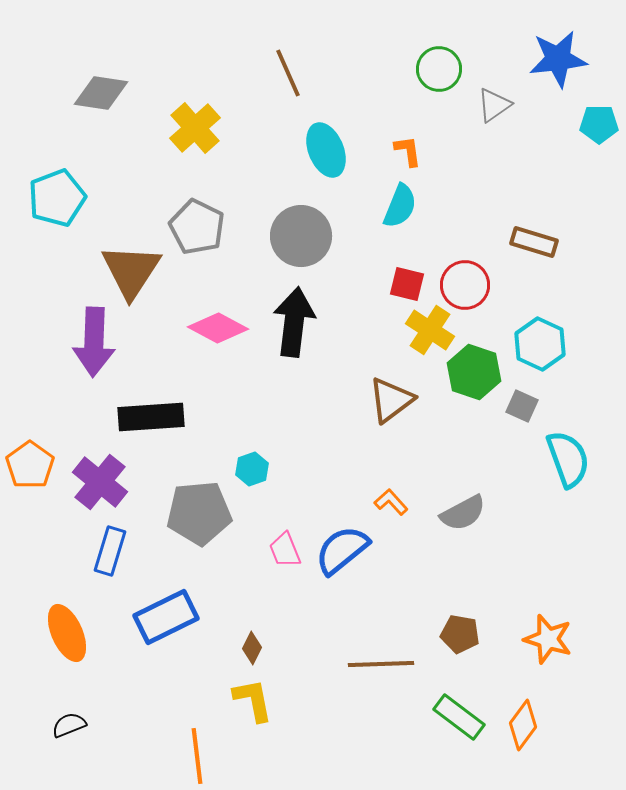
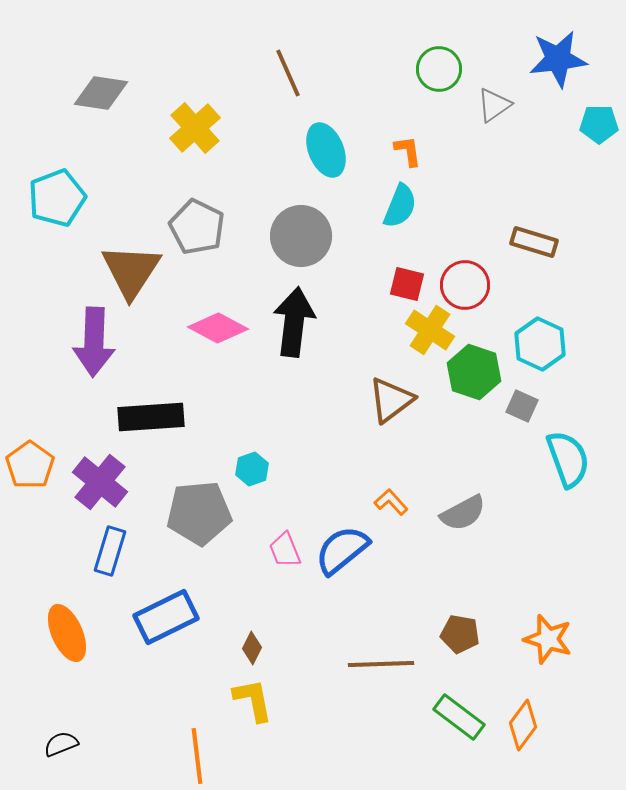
black semicircle at (69, 725): moved 8 px left, 19 px down
